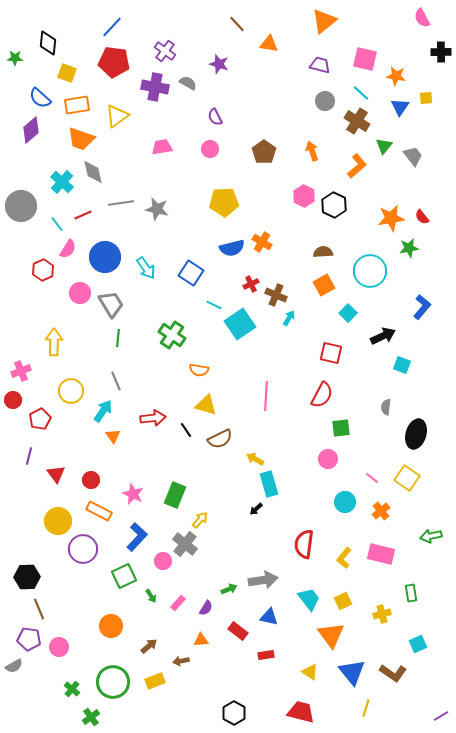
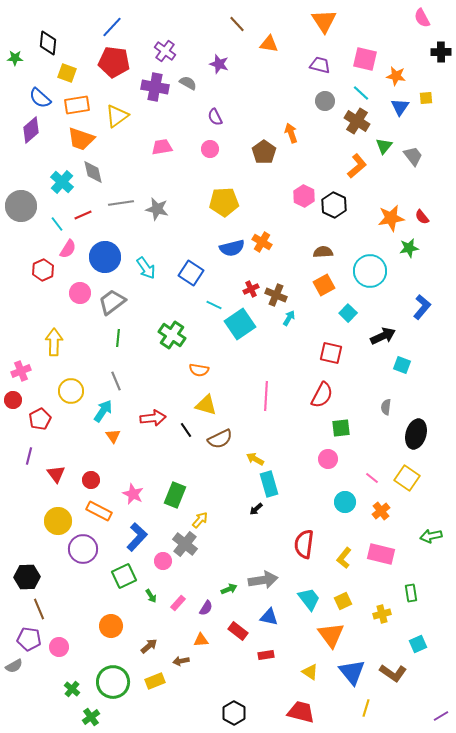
orange triangle at (324, 21): rotated 24 degrees counterclockwise
orange arrow at (312, 151): moved 21 px left, 18 px up
red cross at (251, 284): moved 5 px down
gray trapezoid at (111, 304): moved 1 px right, 2 px up; rotated 96 degrees counterclockwise
